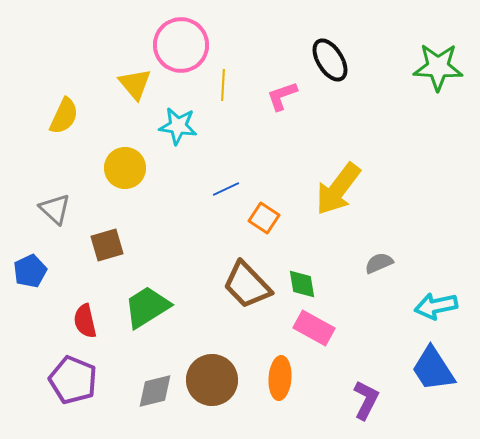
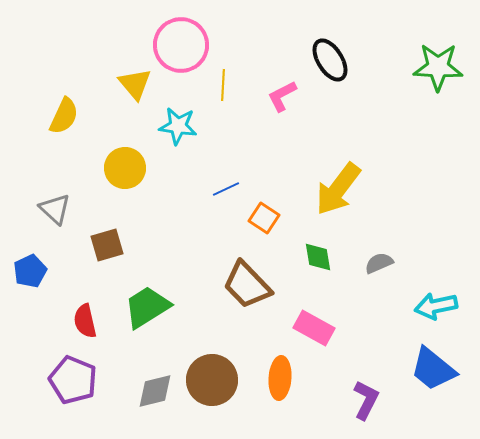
pink L-shape: rotated 8 degrees counterclockwise
green diamond: moved 16 px right, 27 px up
blue trapezoid: rotated 18 degrees counterclockwise
